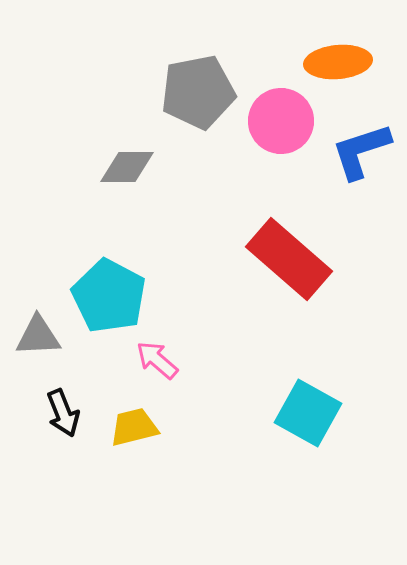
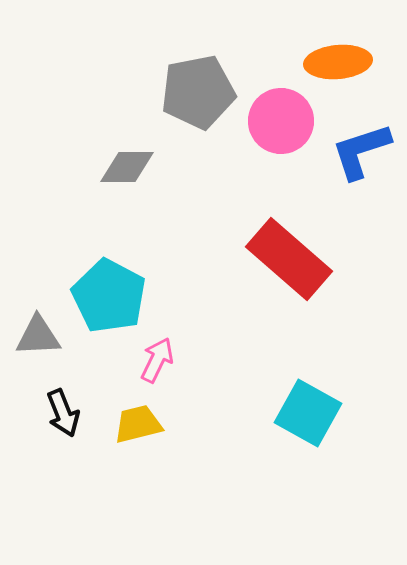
pink arrow: rotated 75 degrees clockwise
yellow trapezoid: moved 4 px right, 3 px up
